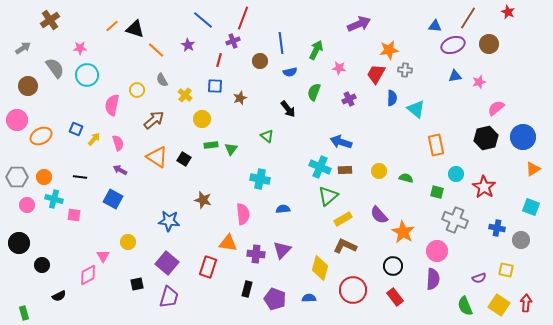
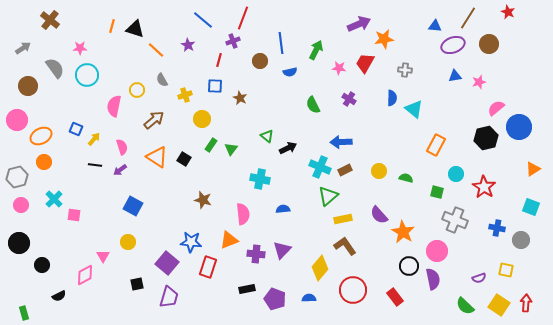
brown cross at (50, 20): rotated 18 degrees counterclockwise
orange line at (112, 26): rotated 32 degrees counterclockwise
orange star at (389, 50): moved 5 px left, 11 px up
red trapezoid at (376, 74): moved 11 px left, 11 px up
green semicircle at (314, 92): moved 1 px left, 13 px down; rotated 48 degrees counterclockwise
yellow cross at (185, 95): rotated 32 degrees clockwise
brown star at (240, 98): rotated 24 degrees counterclockwise
purple cross at (349, 99): rotated 32 degrees counterclockwise
pink semicircle at (112, 105): moved 2 px right, 1 px down
black arrow at (288, 109): moved 39 px down; rotated 78 degrees counterclockwise
cyan triangle at (416, 109): moved 2 px left
blue circle at (523, 137): moved 4 px left, 10 px up
blue arrow at (341, 142): rotated 20 degrees counterclockwise
pink semicircle at (118, 143): moved 4 px right, 4 px down
green rectangle at (211, 145): rotated 48 degrees counterclockwise
orange rectangle at (436, 145): rotated 40 degrees clockwise
purple arrow at (120, 170): rotated 64 degrees counterclockwise
brown rectangle at (345, 170): rotated 24 degrees counterclockwise
gray hexagon at (17, 177): rotated 15 degrees counterclockwise
orange circle at (44, 177): moved 15 px up
black line at (80, 177): moved 15 px right, 12 px up
cyan cross at (54, 199): rotated 30 degrees clockwise
blue square at (113, 199): moved 20 px right, 7 px down
pink circle at (27, 205): moved 6 px left
yellow rectangle at (343, 219): rotated 18 degrees clockwise
blue star at (169, 221): moved 22 px right, 21 px down
orange triangle at (228, 243): moved 1 px right, 3 px up; rotated 30 degrees counterclockwise
brown L-shape at (345, 246): rotated 30 degrees clockwise
black circle at (393, 266): moved 16 px right
yellow diamond at (320, 268): rotated 25 degrees clockwise
pink diamond at (88, 275): moved 3 px left
purple semicircle at (433, 279): rotated 15 degrees counterclockwise
black rectangle at (247, 289): rotated 63 degrees clockwise
green semicircle at (465, 306): rotated 24 degrees counterclockwise
